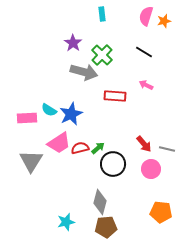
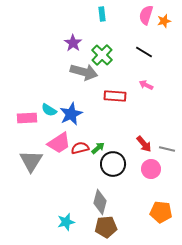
pink semicircle: moved 1 px up
